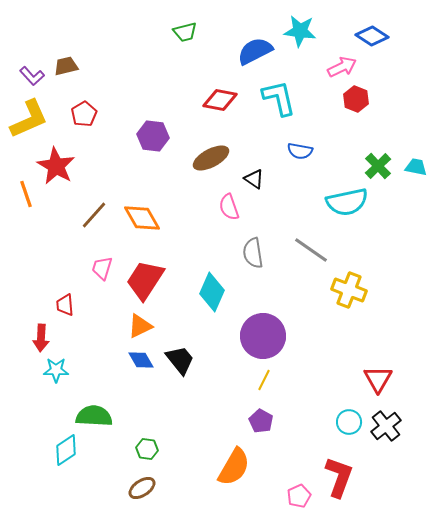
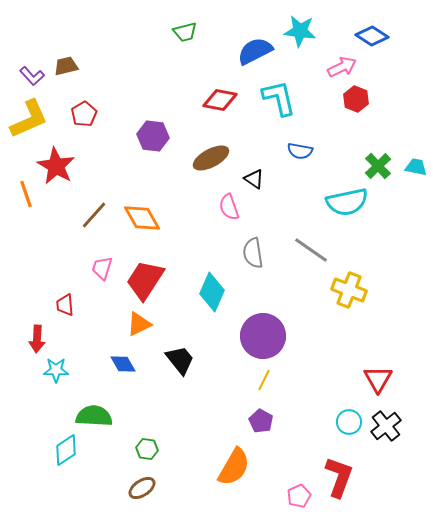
orange triangle at (140, 326): moved 1 px left, 2 px up
red arrow at (41, 338): moved 4 px left, 1 px down
blue diamond at (141, 360): moved 18 px left, 4 px down
